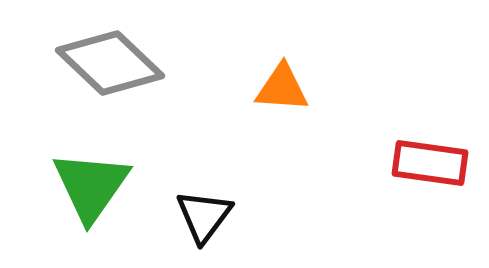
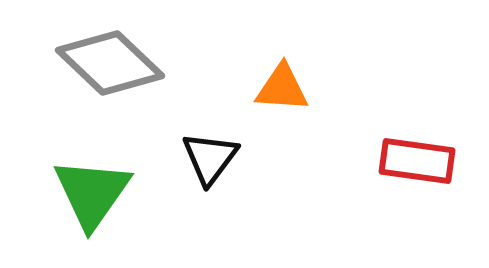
red rectangle: moved 13 px left, 2 px up
green triangle: moved 1 px right, 7 px down
black triangle: moved 6 px right, 58 px up
